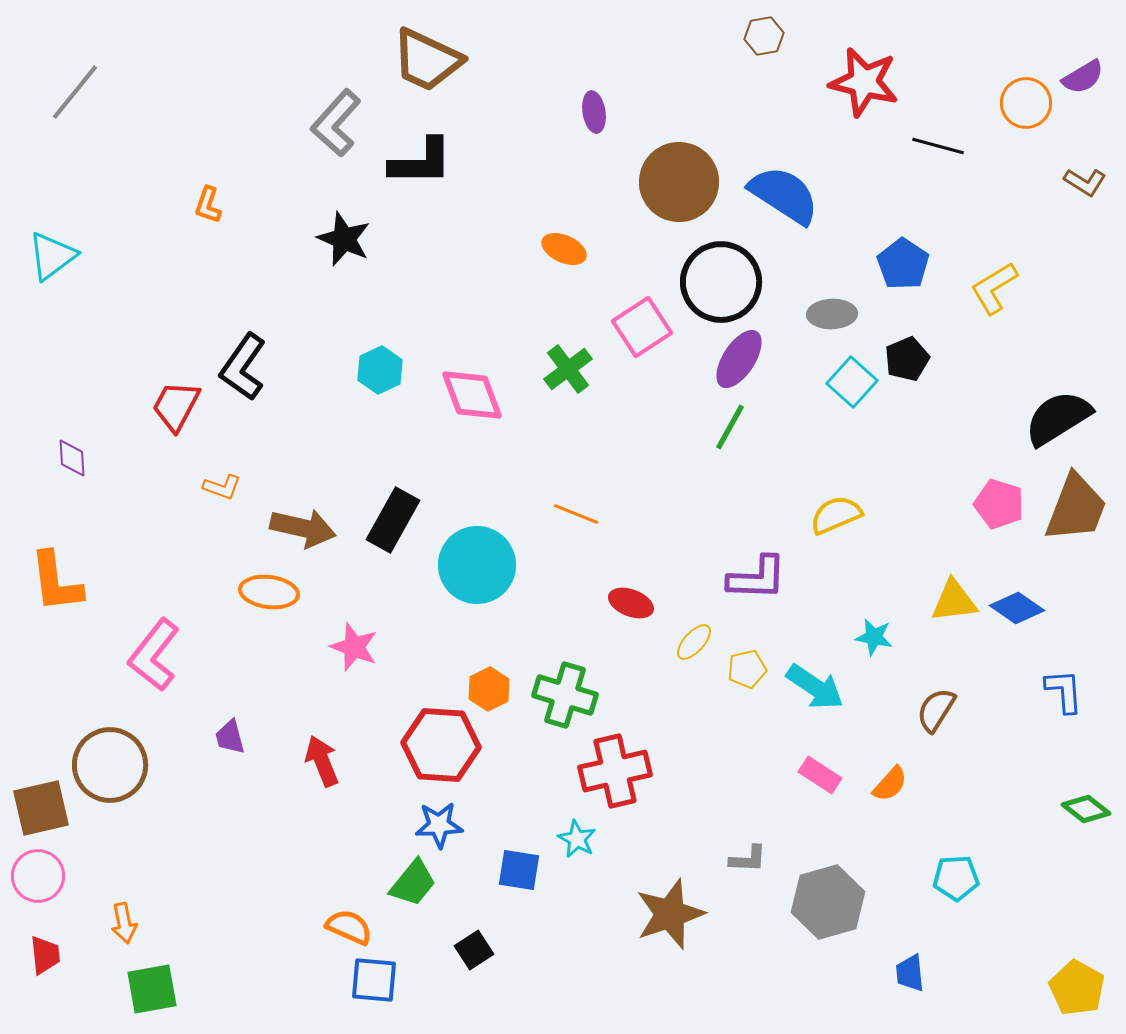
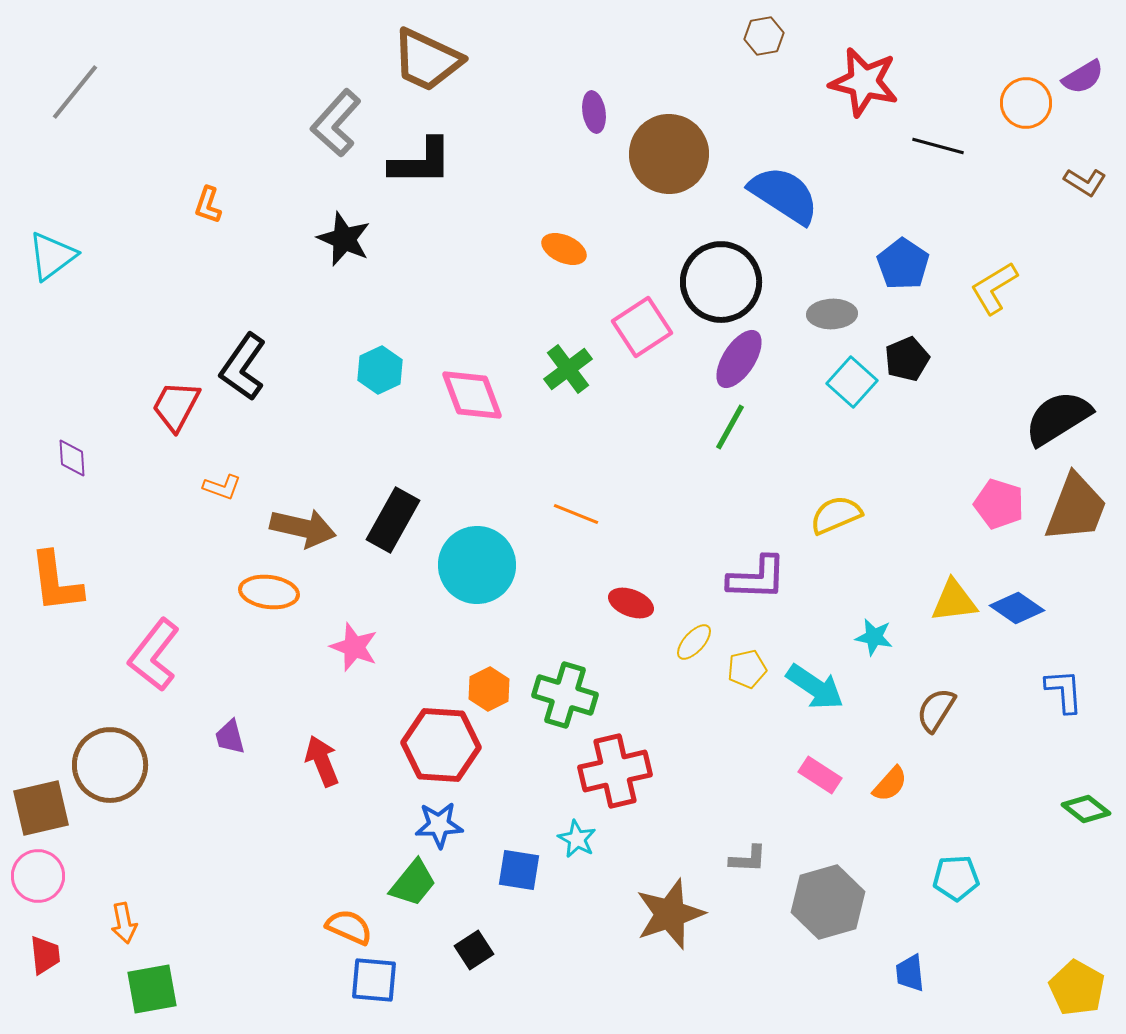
brown circle at (679, 182): moved 10 px left, 28 px up
